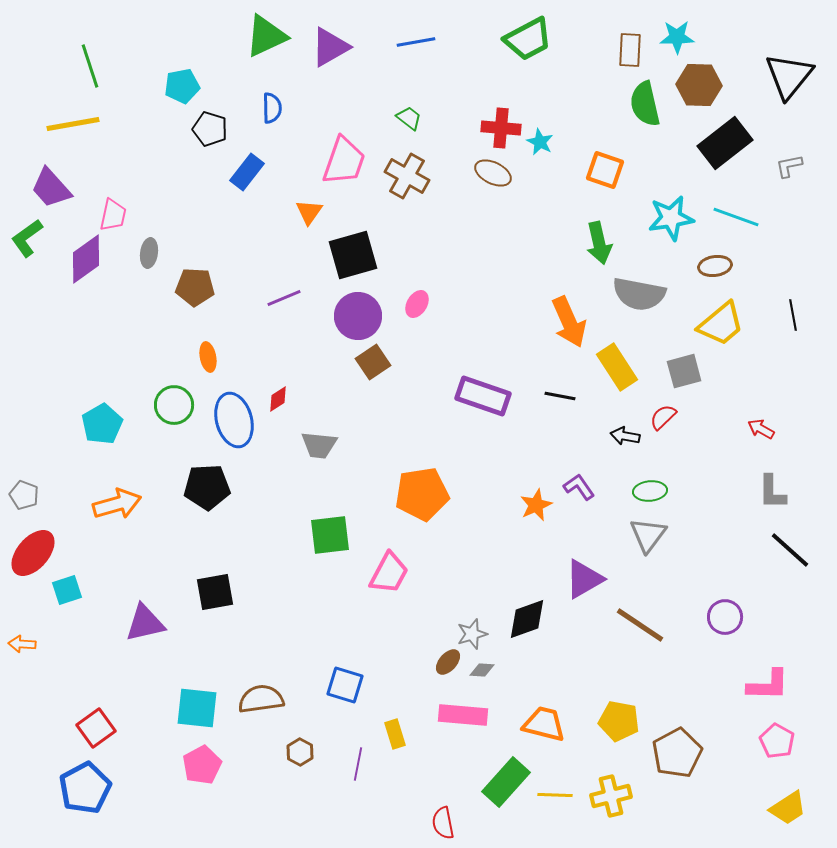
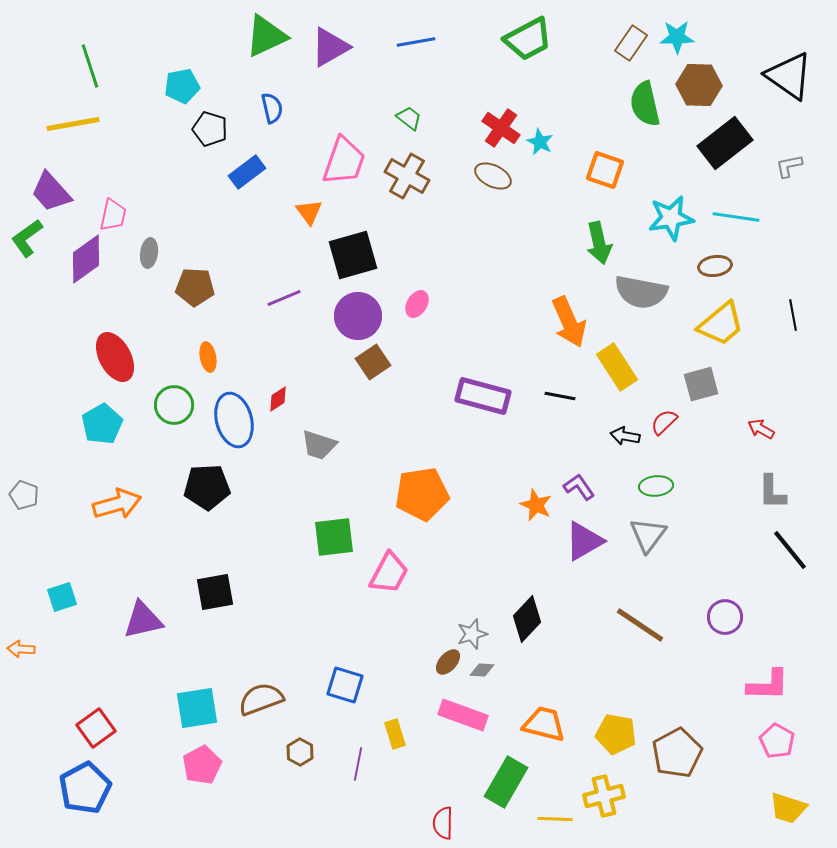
brown rectangle at (630, 50): moved 1 px right, 7 px up; rotated 32 degrees clockwise
black triangle at (789, 76): rotated 34 degrees counterclockwise
blue semicircle at (272, 108): rotated 12 degrees counterclockwise
red cross at (501, 128): rotated 30 degrees clockwise
blue rectangle at (247, 172): rotated 15 degrees clockwise
brown ellipse at (493, 173): moved 3 px down
purple trapezoid at (51, 188): moved 4 px down
orange triangle at (309, 212): rotated 12 degrees counterclockwise
cyan line at (736, 217): rotated 12 degrees counterclockwise
gray semicircle at (639, 294): moved 2 px right, 2 px up
gray square at (684, 371): moved 17 px right, 13 px down
purple rectangle at (483, 396): rotated 4 degrees counterclockwise
red semicircle at (663, 417): moved 1 px right, 5 px down
gray trapezoid at (319, 445): rotated 12 degrees clockwise
green ellipse at (650, 491): moved 6 px right, 5 px up
orange star at (536, 505): rotated 24 degrees counterclockwise
green square at (330, 535): moved 4 px right, 2 px down
black line at (790, 550): rotated 9 degrees clockwise
red ellipse at (33, 553): moved 82 px right, 196 px up; rotated 69 degrees counterclockwise
purple triangle at (584, 579): moved 38 px up
cyan square at (67, 590): moved 5 px left, 7 px down
black diamond at (527, 619): rotated 27 degrees counterclockwise
purple triangle at (145, 623): moved 2 px left, 3 px up
orange arrow at (22, 644): moved 1 px left, 5 px down
brown semicircle at (261, 699): rotated 12 degrees counterclockwise
cyan square at (197, 708): rotated 15 degrees counterclockwise
pink rectangle at (463, 715): rotated 15 degrees clockwise
yellow pentagon at (619, 721): moved 3 px left, 13 px down
green rectangle at (506, 782): rotated 12 degrees counterclockwise
yellow line at (555, 795): moved 24 px down
yellow cross at (611, 796): moved 7 px left
yellow trapezoid at (788, 808): rotated 51 degrees clockwise
red semicircle at (443, 823): rotated 12 degrees clockwise
